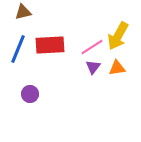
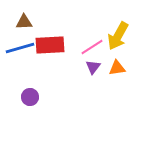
brown triangle: moved 1 px right, 10 px down; rotated 12 degrees clockwise
blue line: moved 2 px right, 1 px up; rotated 52 degrees clockwise
purple circle: moved 3 px down
